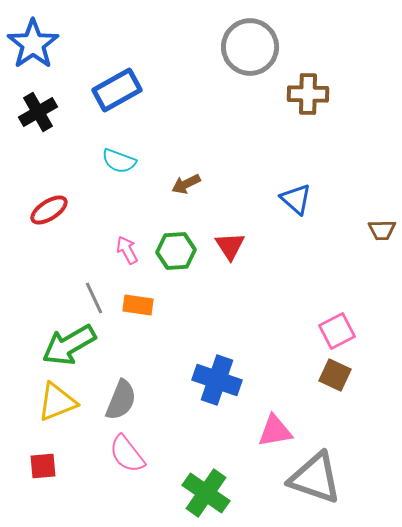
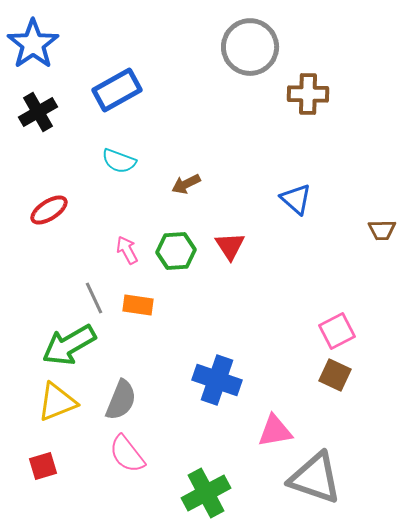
red square: rotated 12 degrees counterclockwise
green cross: rotated 27 degrees clockwise
